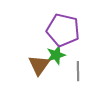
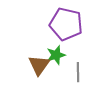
purple pentagon: moved 3 px right, 6 px up
gray line: moved 1 px down
